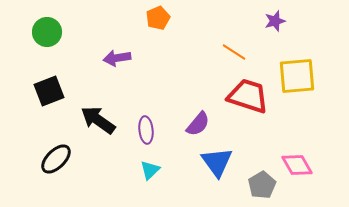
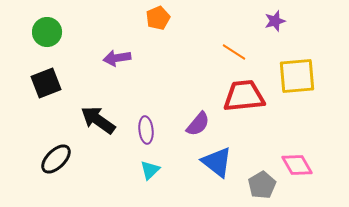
black square: moved 3 px left, 8 px up
red trapezoid: moved 4 px left; rotated 24 degrees counterclockwise
blue triangle: rotated 16 degrees counterclockwise
